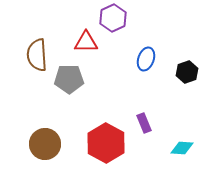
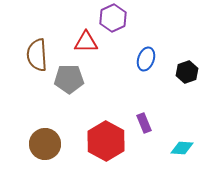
red hexagon: moved 2 px up
